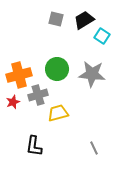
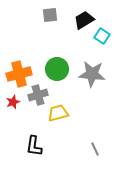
gray square: moved 6 px left, 4 px up; rotated 21 degrees counterclockwise
orange cross: moved 1 px up
gray line: moved 1 px right, 1 px down
